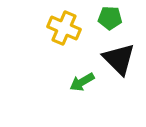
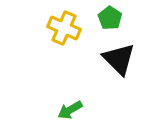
green pentagon: rotated 30 degrees clockwise
green arrow: moved 12 px left, 28 px down
